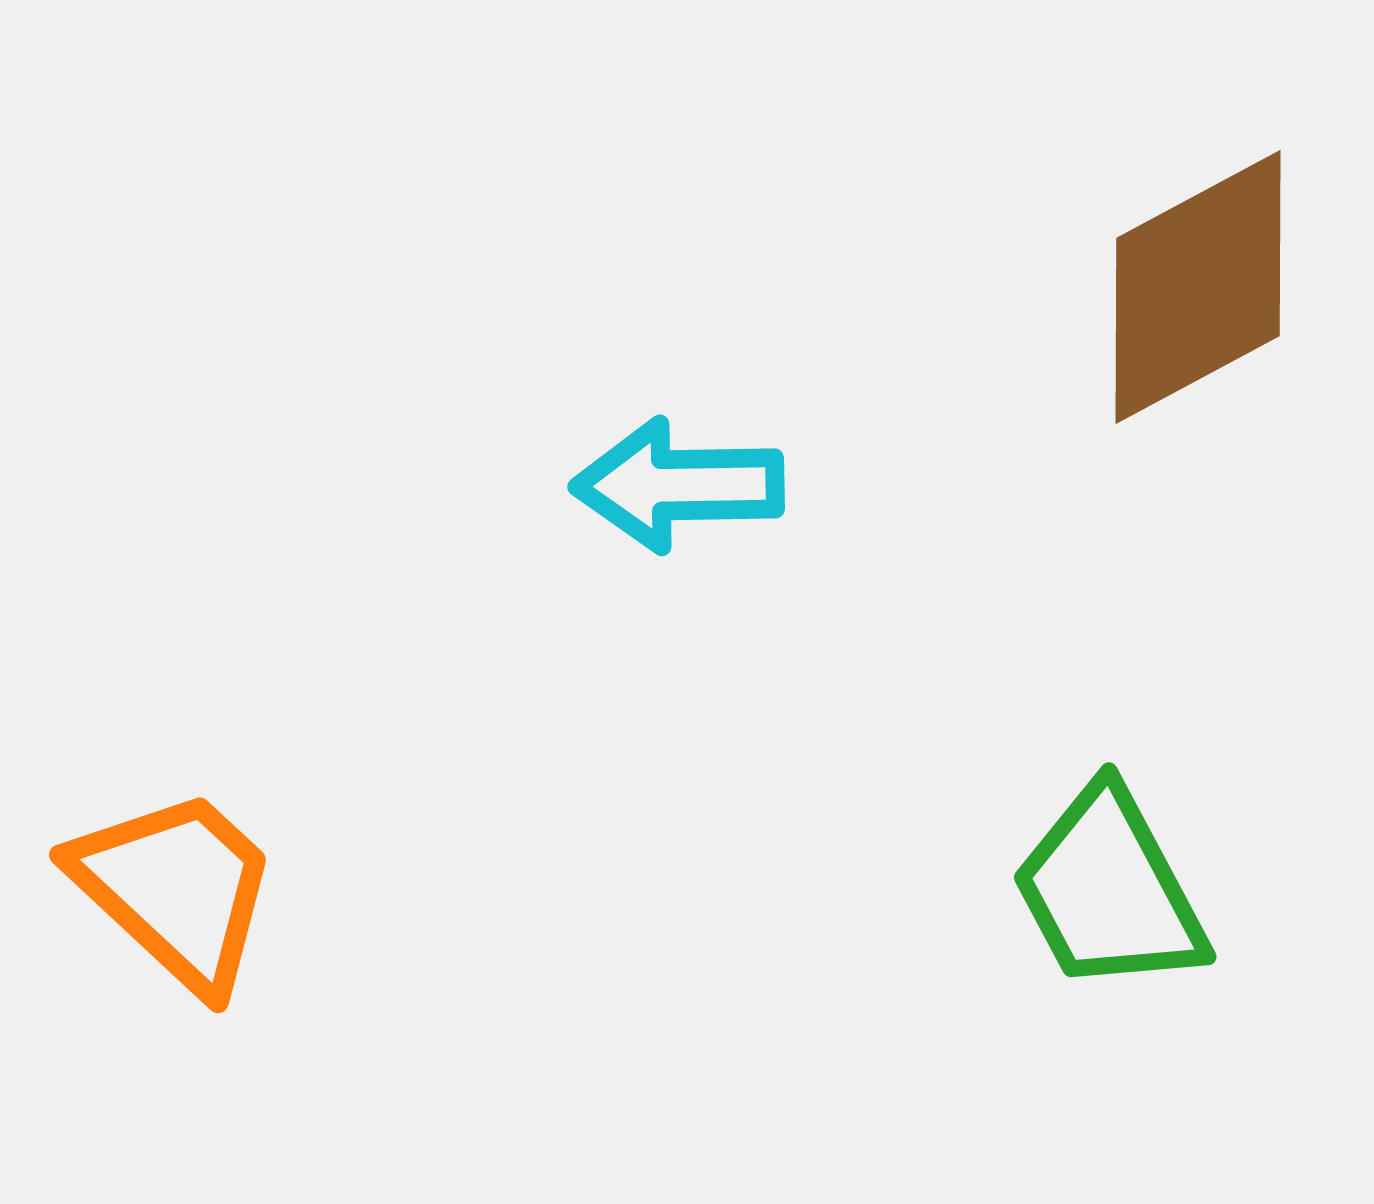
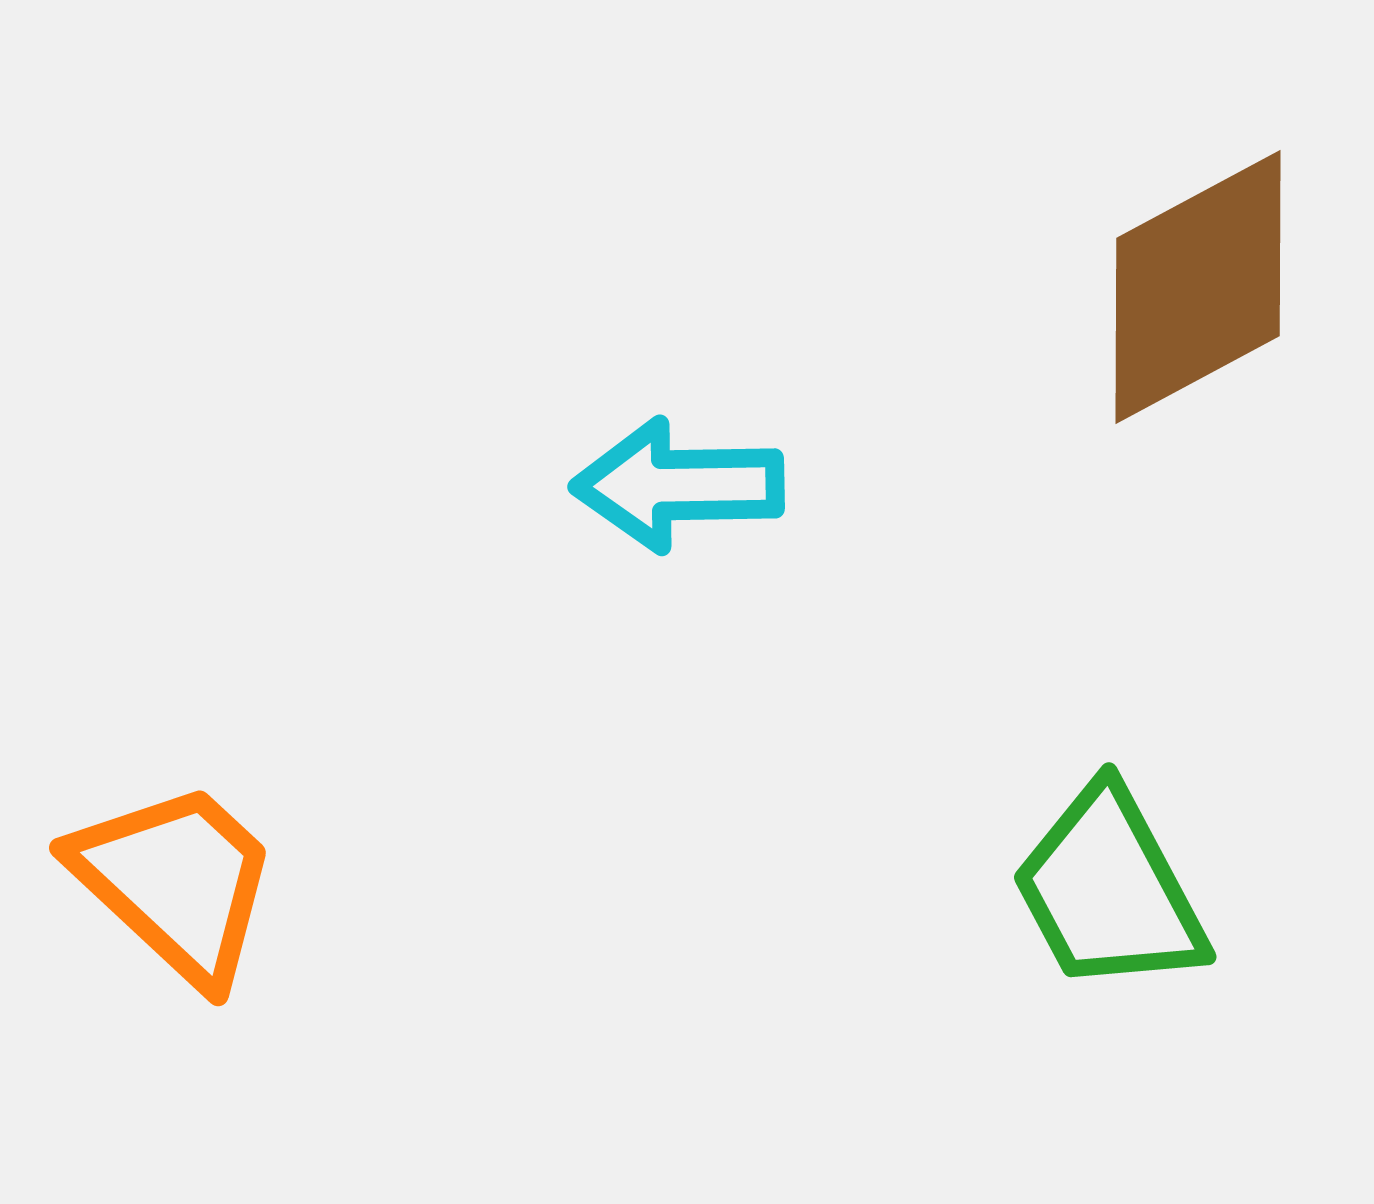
orange trapezoid: moved 7 px up
